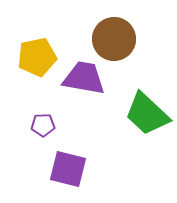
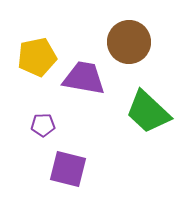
brown circle: moved 15 px right, 3 px down
green trapezoid: moved 1 px right, 2 px up
